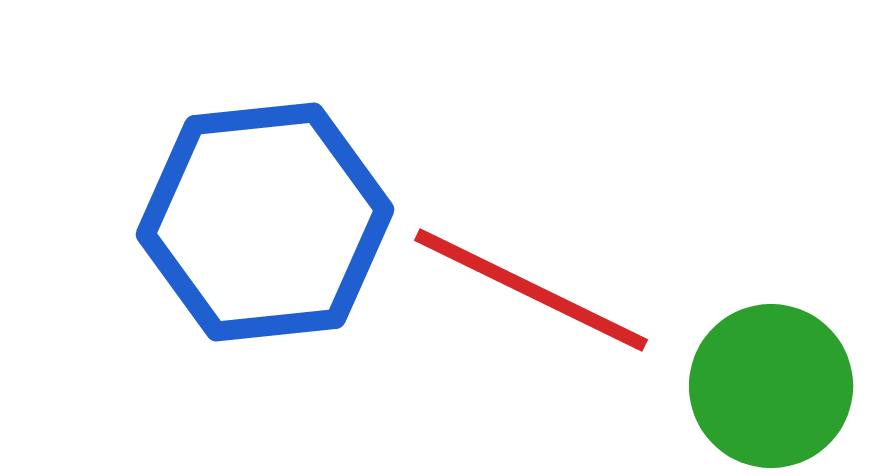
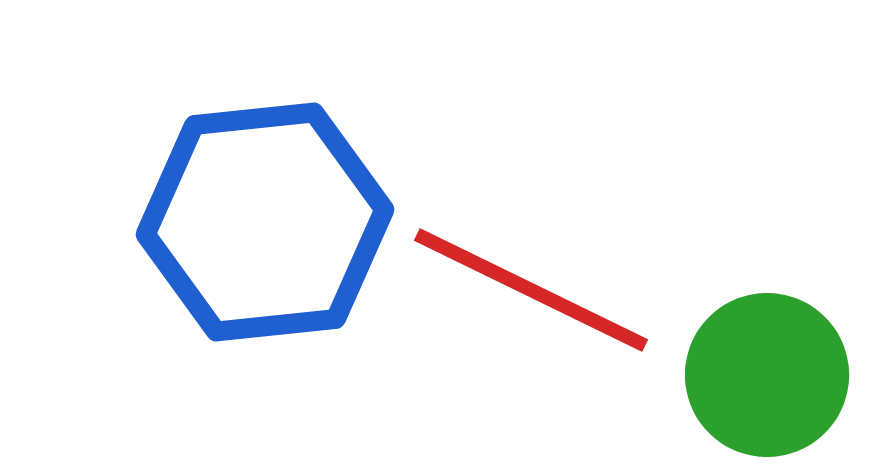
green circle: moved 4 px left, 11 px up
